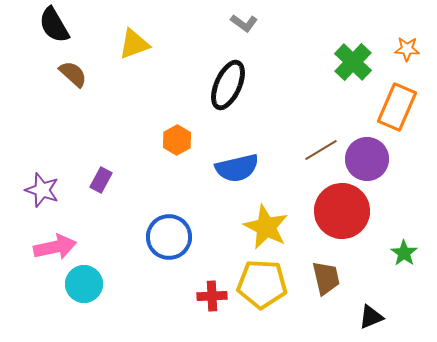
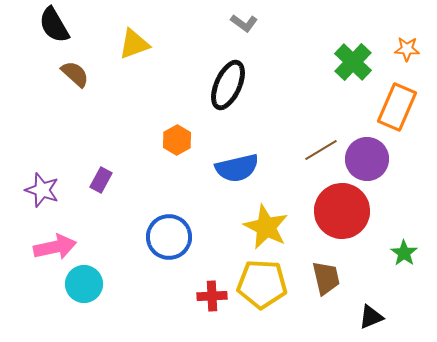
brown semicircle: moved 2 px right
